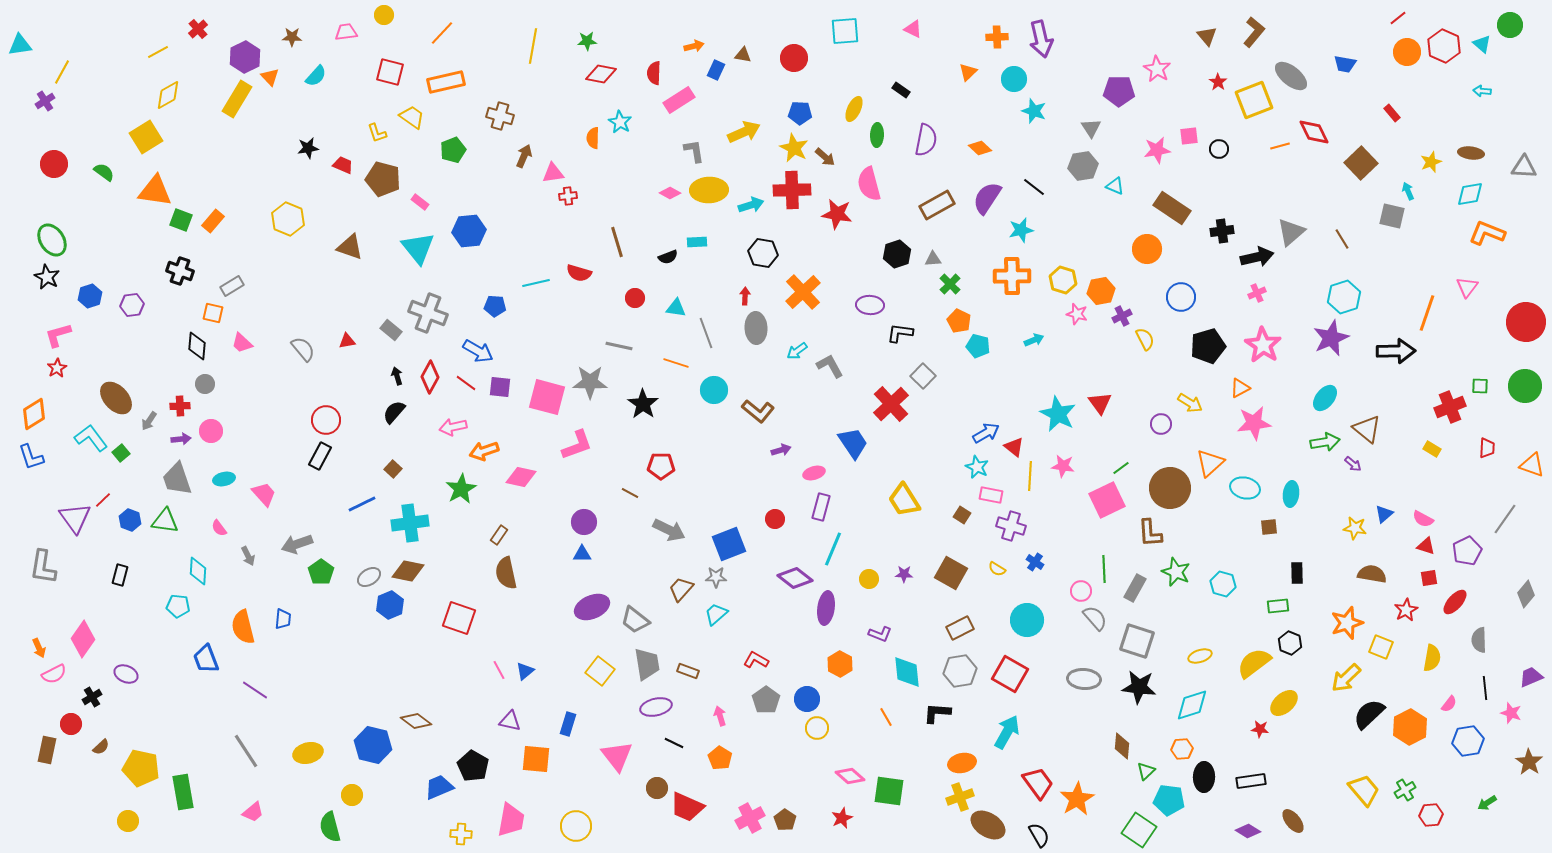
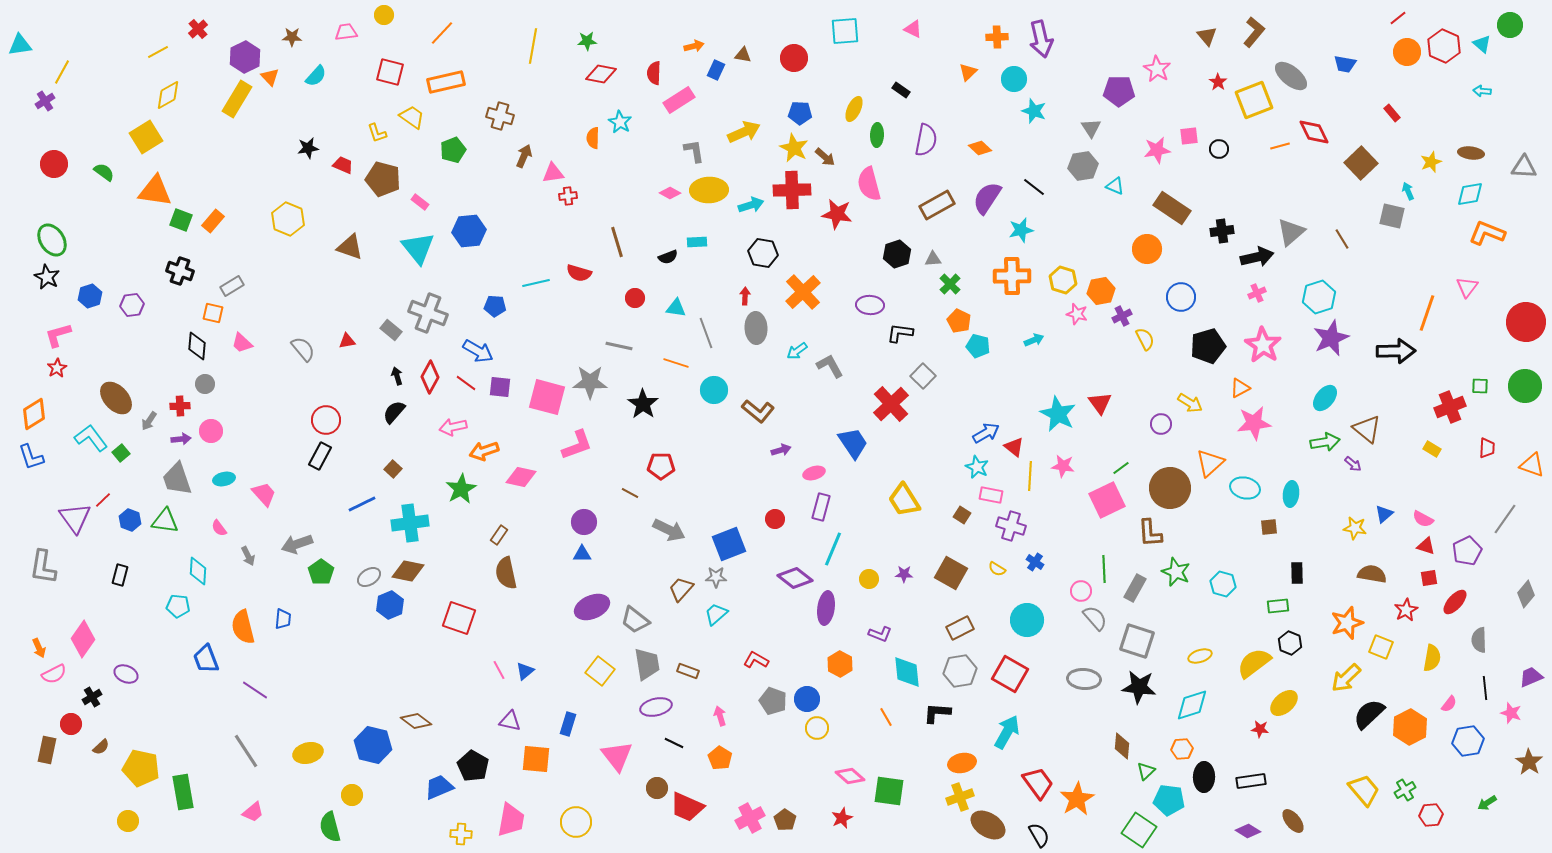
cyan hexagon at (1344, 297): moved 25 px left
gray pentagon at (766, 700): moved 7 px right, 1 px down; rotated 16 degrees counterclockwise
yellow circle at (576, 826): moved 4 px up
